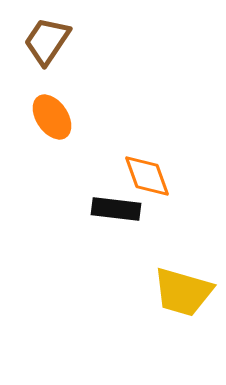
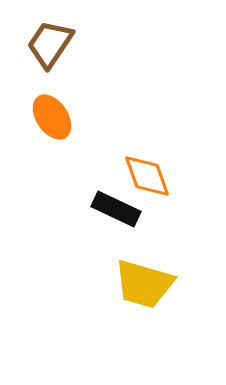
brown trapezoid: moved 3 px right, 3 px down
black rectangle: rotated 18 degrees clockwise
yellow trapezoid: moved 39 px left, 8 px up
